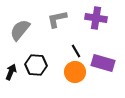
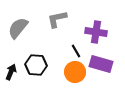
purple cross: moved 14 px down
gray semicircle: moved 2 px left, 2 px up
purple rectangle: moved 2 px left, 1 px down
